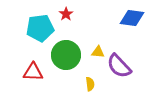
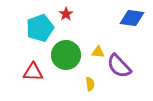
cyan pentagon: rotated 12 degrees counterclockwise
